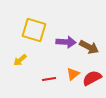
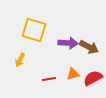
purple arrow: moved 2 px right, 1 px down
yellow arrow: rotated 24 degrees counterclockwise
orange triangle: rotated 24 degrees clockwise
red semicircle: moved 1 px right
